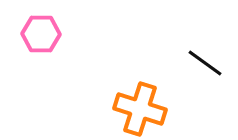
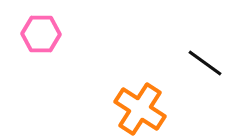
orange cross: rotated 15 degrees clockwise
